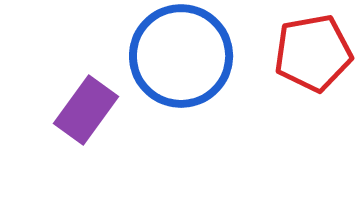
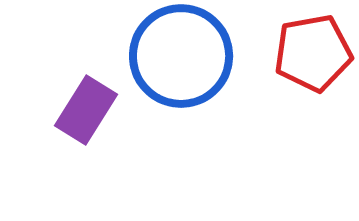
purple rectangle: rotated 4 degrees counterclockwise
